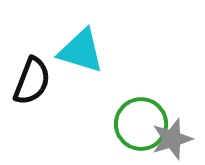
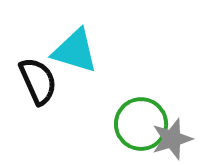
cyan triangle: moved 6 px left
black semicircle: moved 6 px right; rotated 45 degrees counterclockwise
